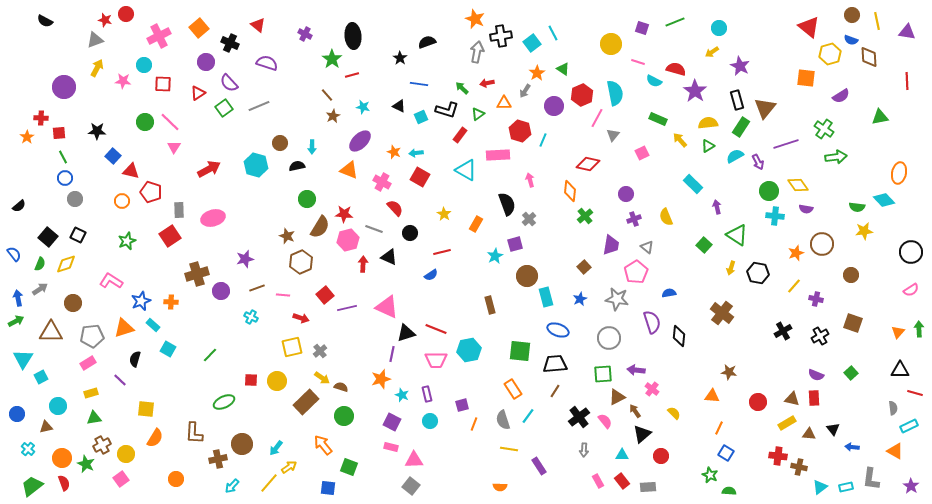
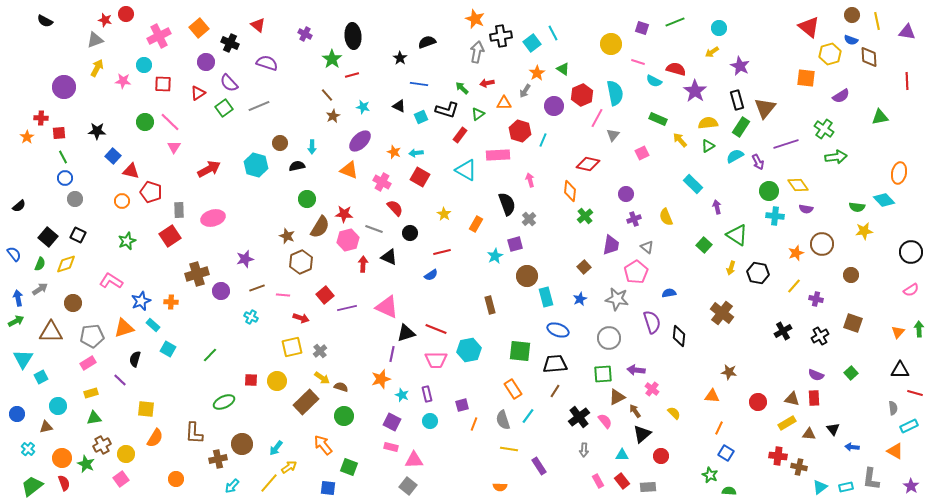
gray square at (411, 486): moved 3 px left
